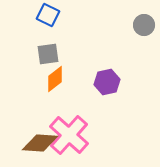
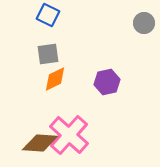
gray circle: moved 2 px up
orange diamond: rotated 12 degrees clockwise
